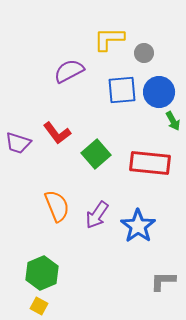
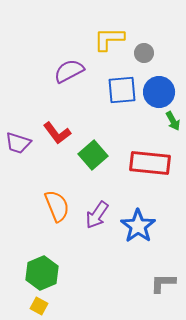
green square: moved 3 px left, 1 px down
gray L-shape: moved 2 px down
